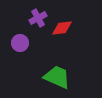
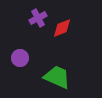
red diamond: rotated 15 degrees counterclockwise
purple circle: moved 15 px down
